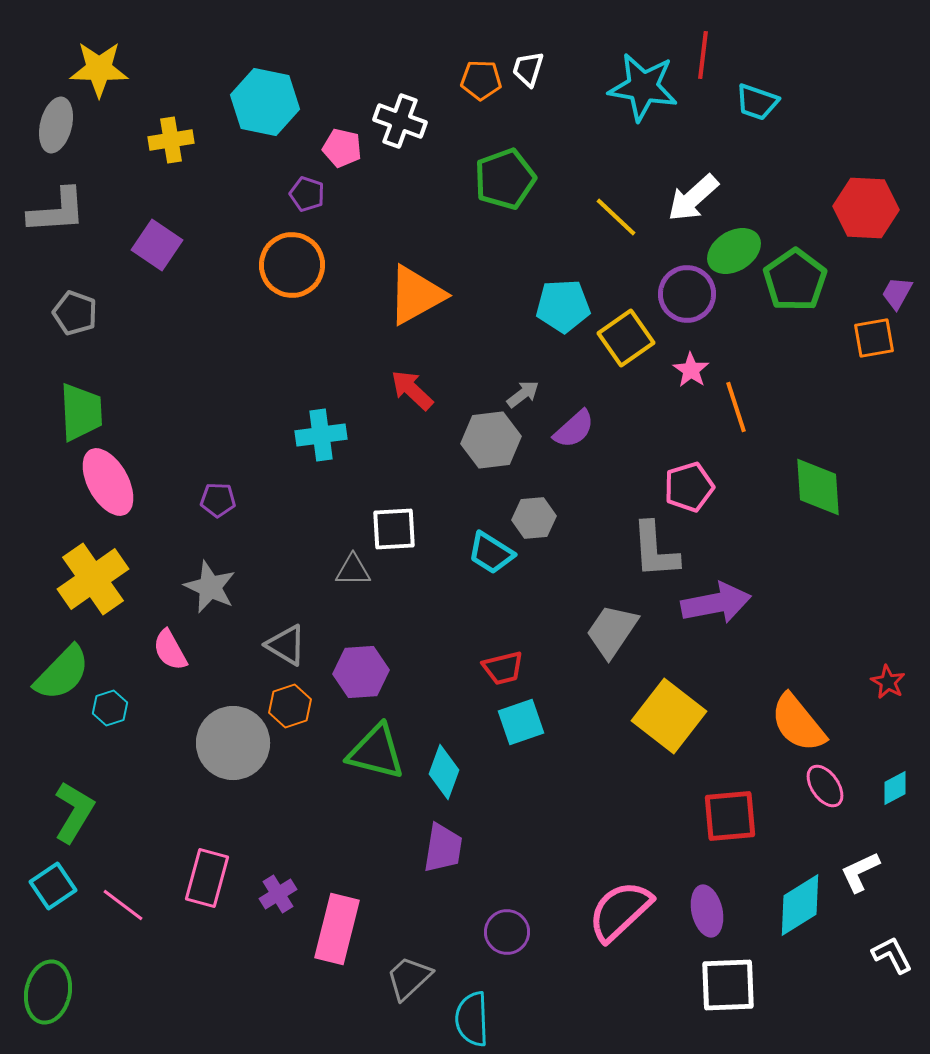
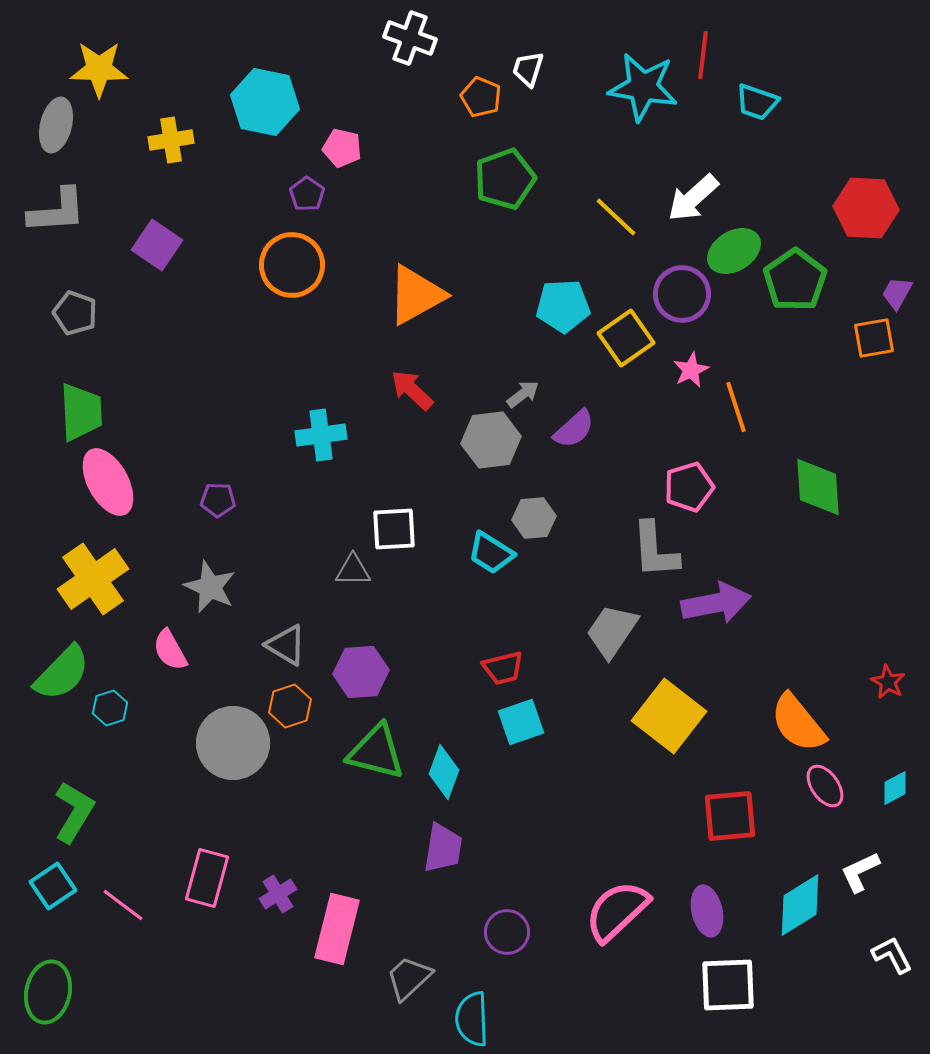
orange pentagon at (481, 80): moved 17 px down; rotated 21 degrees clockwise
white cross at (400, 121): moved 10 px right, 83 px up
purple pentagon at (307, 194): rotated 16 degrees clockwise
purple circle at (687, 294): moved 5 px left
pink star at (691, 370): rotated 12 degrees clockwise
pink semicircle at (620, 911): moved 3 px left
